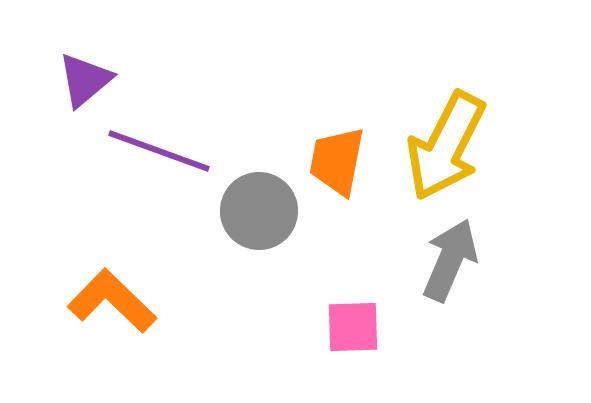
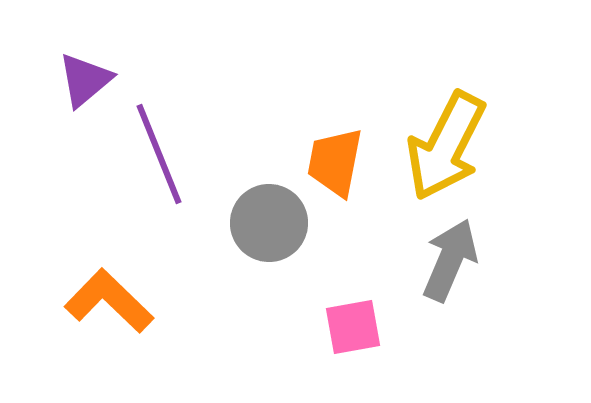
purple line: moved 3 px down; rotated 48 degrees clockwise
orange trapezoid: moved 2 px left, 1 px down
gray circle: moved 10 px right, 12 px down
orange L-shape: moved 3 px left
pink square: rotated 8 degrees counterclockwise
